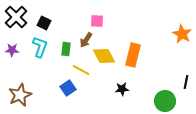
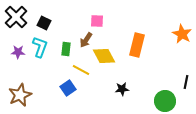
purple star: moved 6 px right, 2 px down
orange rectangle: moved 4 px right, 10 px up
